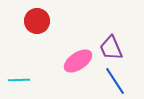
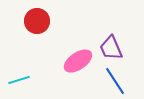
cyan line: rotated 15 degrees counterclockwise
